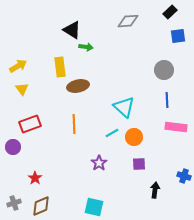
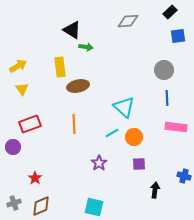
blue line: moved 2 px up
